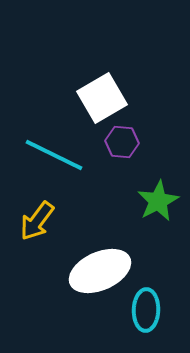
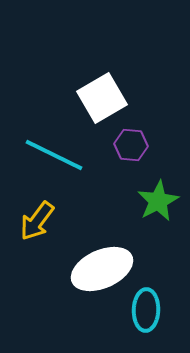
purple hexagon: moved 9 px right, 3 px down
white ellipse: moved 2 px right, 2 px up
